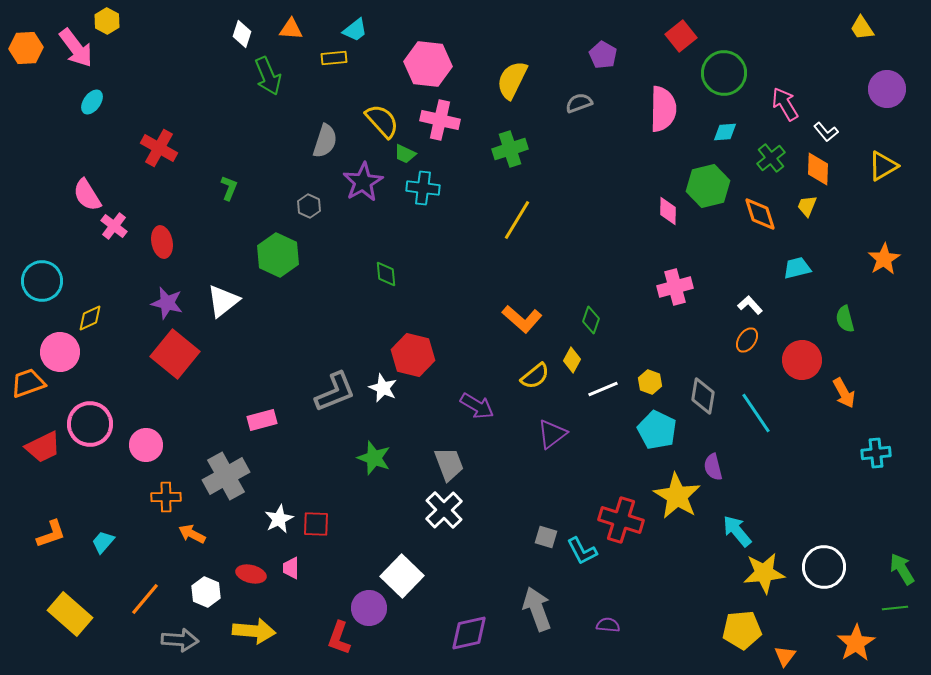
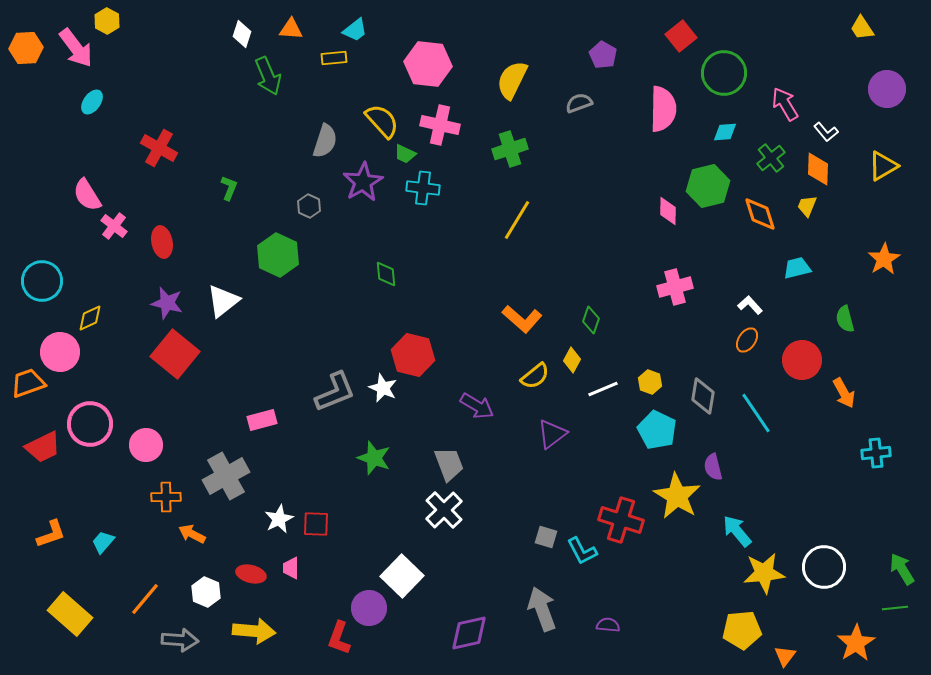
pink cross at (440, 120): moved 5 px down
gray arrow at (537, 609): moved 5 px right
